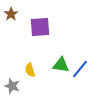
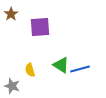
green triangle: rotated 24 degrees clockwise
blue line: rotated 36 degrees clockwise
